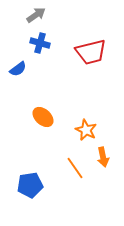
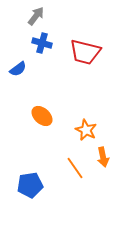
gray arrow: moved 1 px down; rotated 18 degrees counterclockwise
blue cross: moved 2 px right
red trapezoid: moved 6 px left; rotated 28 degrees clockwise
orange ellipse: moved 1 px left, 1 px up
